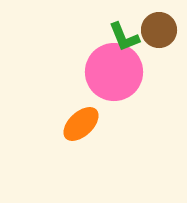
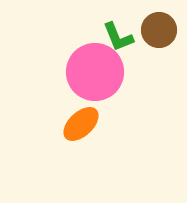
green L-shape: moved 6 px left
pink circle: moved 19 px left
